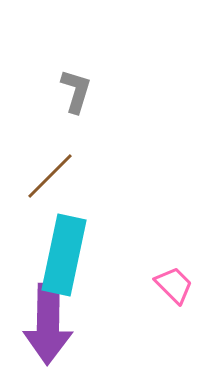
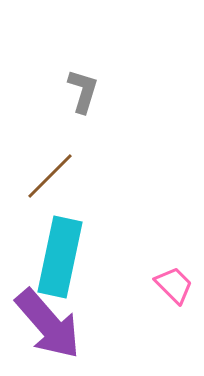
gray L-shape: moved 7 px right
cyan rectangle: moved 4 px left, 2 px down
purple arrow: rotated 42 degrees counterclockwise
